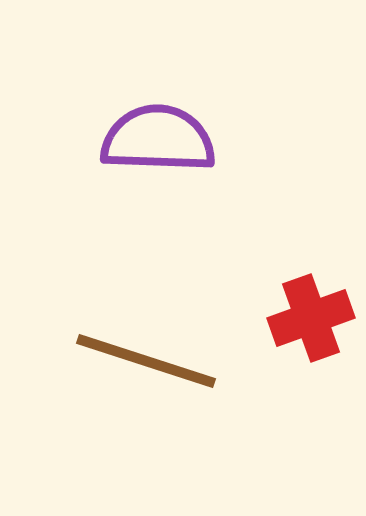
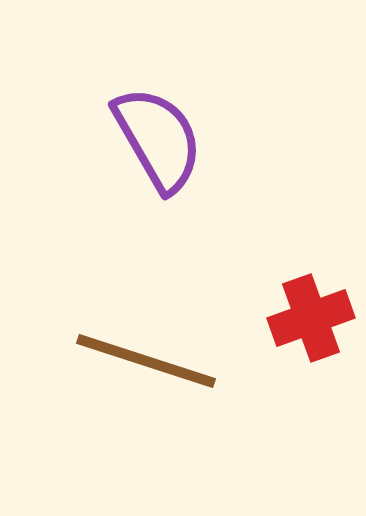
purple semicircle: rotated 58 degrees clockwise
